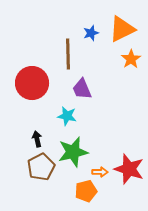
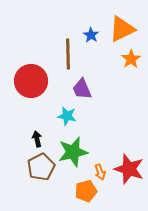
blue star: moved 2 px down; rotated 21 degrees counterclockwise
red circle: moved 1 px left, 2 px up
orange arrow: rotated 70 degrees clockwise
